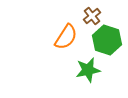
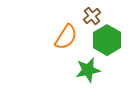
green hexagon: rotated 12 degrees clockwise
